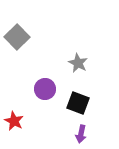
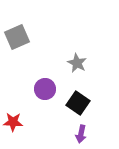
gray square: rotated 20 degrees clockwise
gray star: moved 1 px left
black square: rotated 15 degrees clockwise
red star: moved 1 px left, 1 px down; rotated 24 degrees counterclockwise
